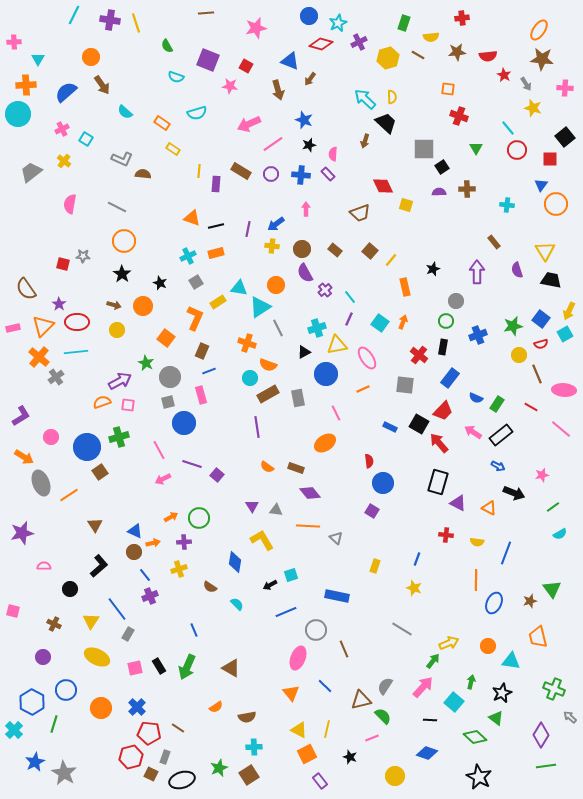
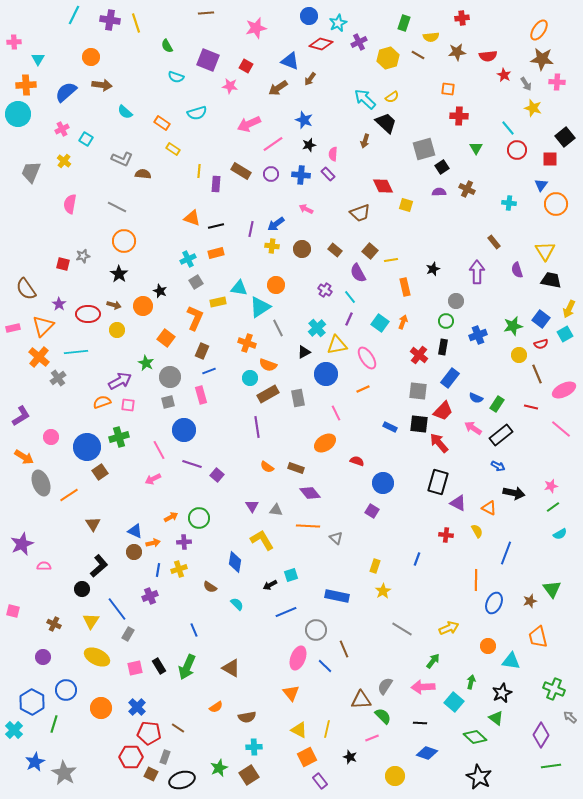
brown arrow at (102, 85): rotated 48 degrees counterclockwise
pink cross at (565, 88): moved 8 px left, 6 px up
brown arrow at (278, 90): moved 2 px up; rotated 72 degrees clockwise
yellow semicircle at (392, 97): rotated 56 degrees clockwise
red cross at (459, 116): rotated 18 degrees counterclockwise
gray square at (424, 149): rotated 15 degrees counterclockwise
gray trapezoid at (31, 172): rotated 30 degrees counterclockwise
brown cross at (467, 189): rotated 28 degrees clockwise
cyan cross at (507, 205): moved 2 px right, 2 px up
pink arrow at (306, 209): rotated 64 degrees counterclockwise
purple line at (248, 229): moved 3 px right
gray star at (83, 256): rotated 16 degrees counterclockwise
cyan cross at (188, 256): moved 3 px down
yellow line at (391, 260): rotated 40 degrees clockwise
purple semicircle at (305, 273): moved 53 px right
black star at (122, 274): moved 3 px left
black star at (160, 283): moved 8 px down
purple cross at (325, 290): rotated 16 degrees counterclockwise
yellow rectangle at (218, 302): rotated 21 degrees clockwise
yellow arrow at (569, 311): moved 2 px up
red ellipse at (77, 322): moved 11 px right, 8 px up
cyan cross at (317, 328): rotated 24 degrees counterclockwise
gray cross at (56, 377): moved 2 px right, 1 px down
gray square at (405, 385): moved 13 px right, 6 px down
pink ellipse at (564, 390): rotated 30 degrees counterclockwise
red line at (531, 407): rotated 16 degrees counterclockwise
blue circle at (184, 423): moved 7 px down
black square at (419, 424): rotated 24 degrees counterclockwise
pink arrow at (473, 432): moved 4 px up
red semicircle at (369, 461): moved 12 px left; rotated 64 degrees counterclockwise
pink star at (542, 475): moved 9 px right, 11 px down
pink arrow at (163, 479): moved 10 px left
black arrow at (514, 493): rotated 10 degrees counterclockwise
brown triangle at (95, 525): moved 2 px left, 1 px up
purple star at (22, 533): moved 11 px down; rotated 10 degrees counterclockwise
yellow semicircle at (477, 542): moved 11 px up; rotated 128 degrees counterclockwise
blue line at (145, 575): moved 13 px right, 5 px up; rotated 48 degrees clockwise
yellow star at (414, 588): moved 31 px left, 3 px down; rotated 21 degrees clockwise
black circle at (70, 589): moved 12 px right
yellow arrow at (449, 643): moved 15 px up
blue line at (325, 686): moved 20 px up
pink arrow at (423, 687): rotated 135 degrees counterclockwise
brown triangle at (361, 700): rotated 10 degrees clockwise
black line at (430, 720): moved 10 px left, 3 px down
orange square at (307, 754): moved 3 px down
red hexagon at (131, 757): rotated 15 degrees clockwise
green line at (546, 766): moved 5 px right
